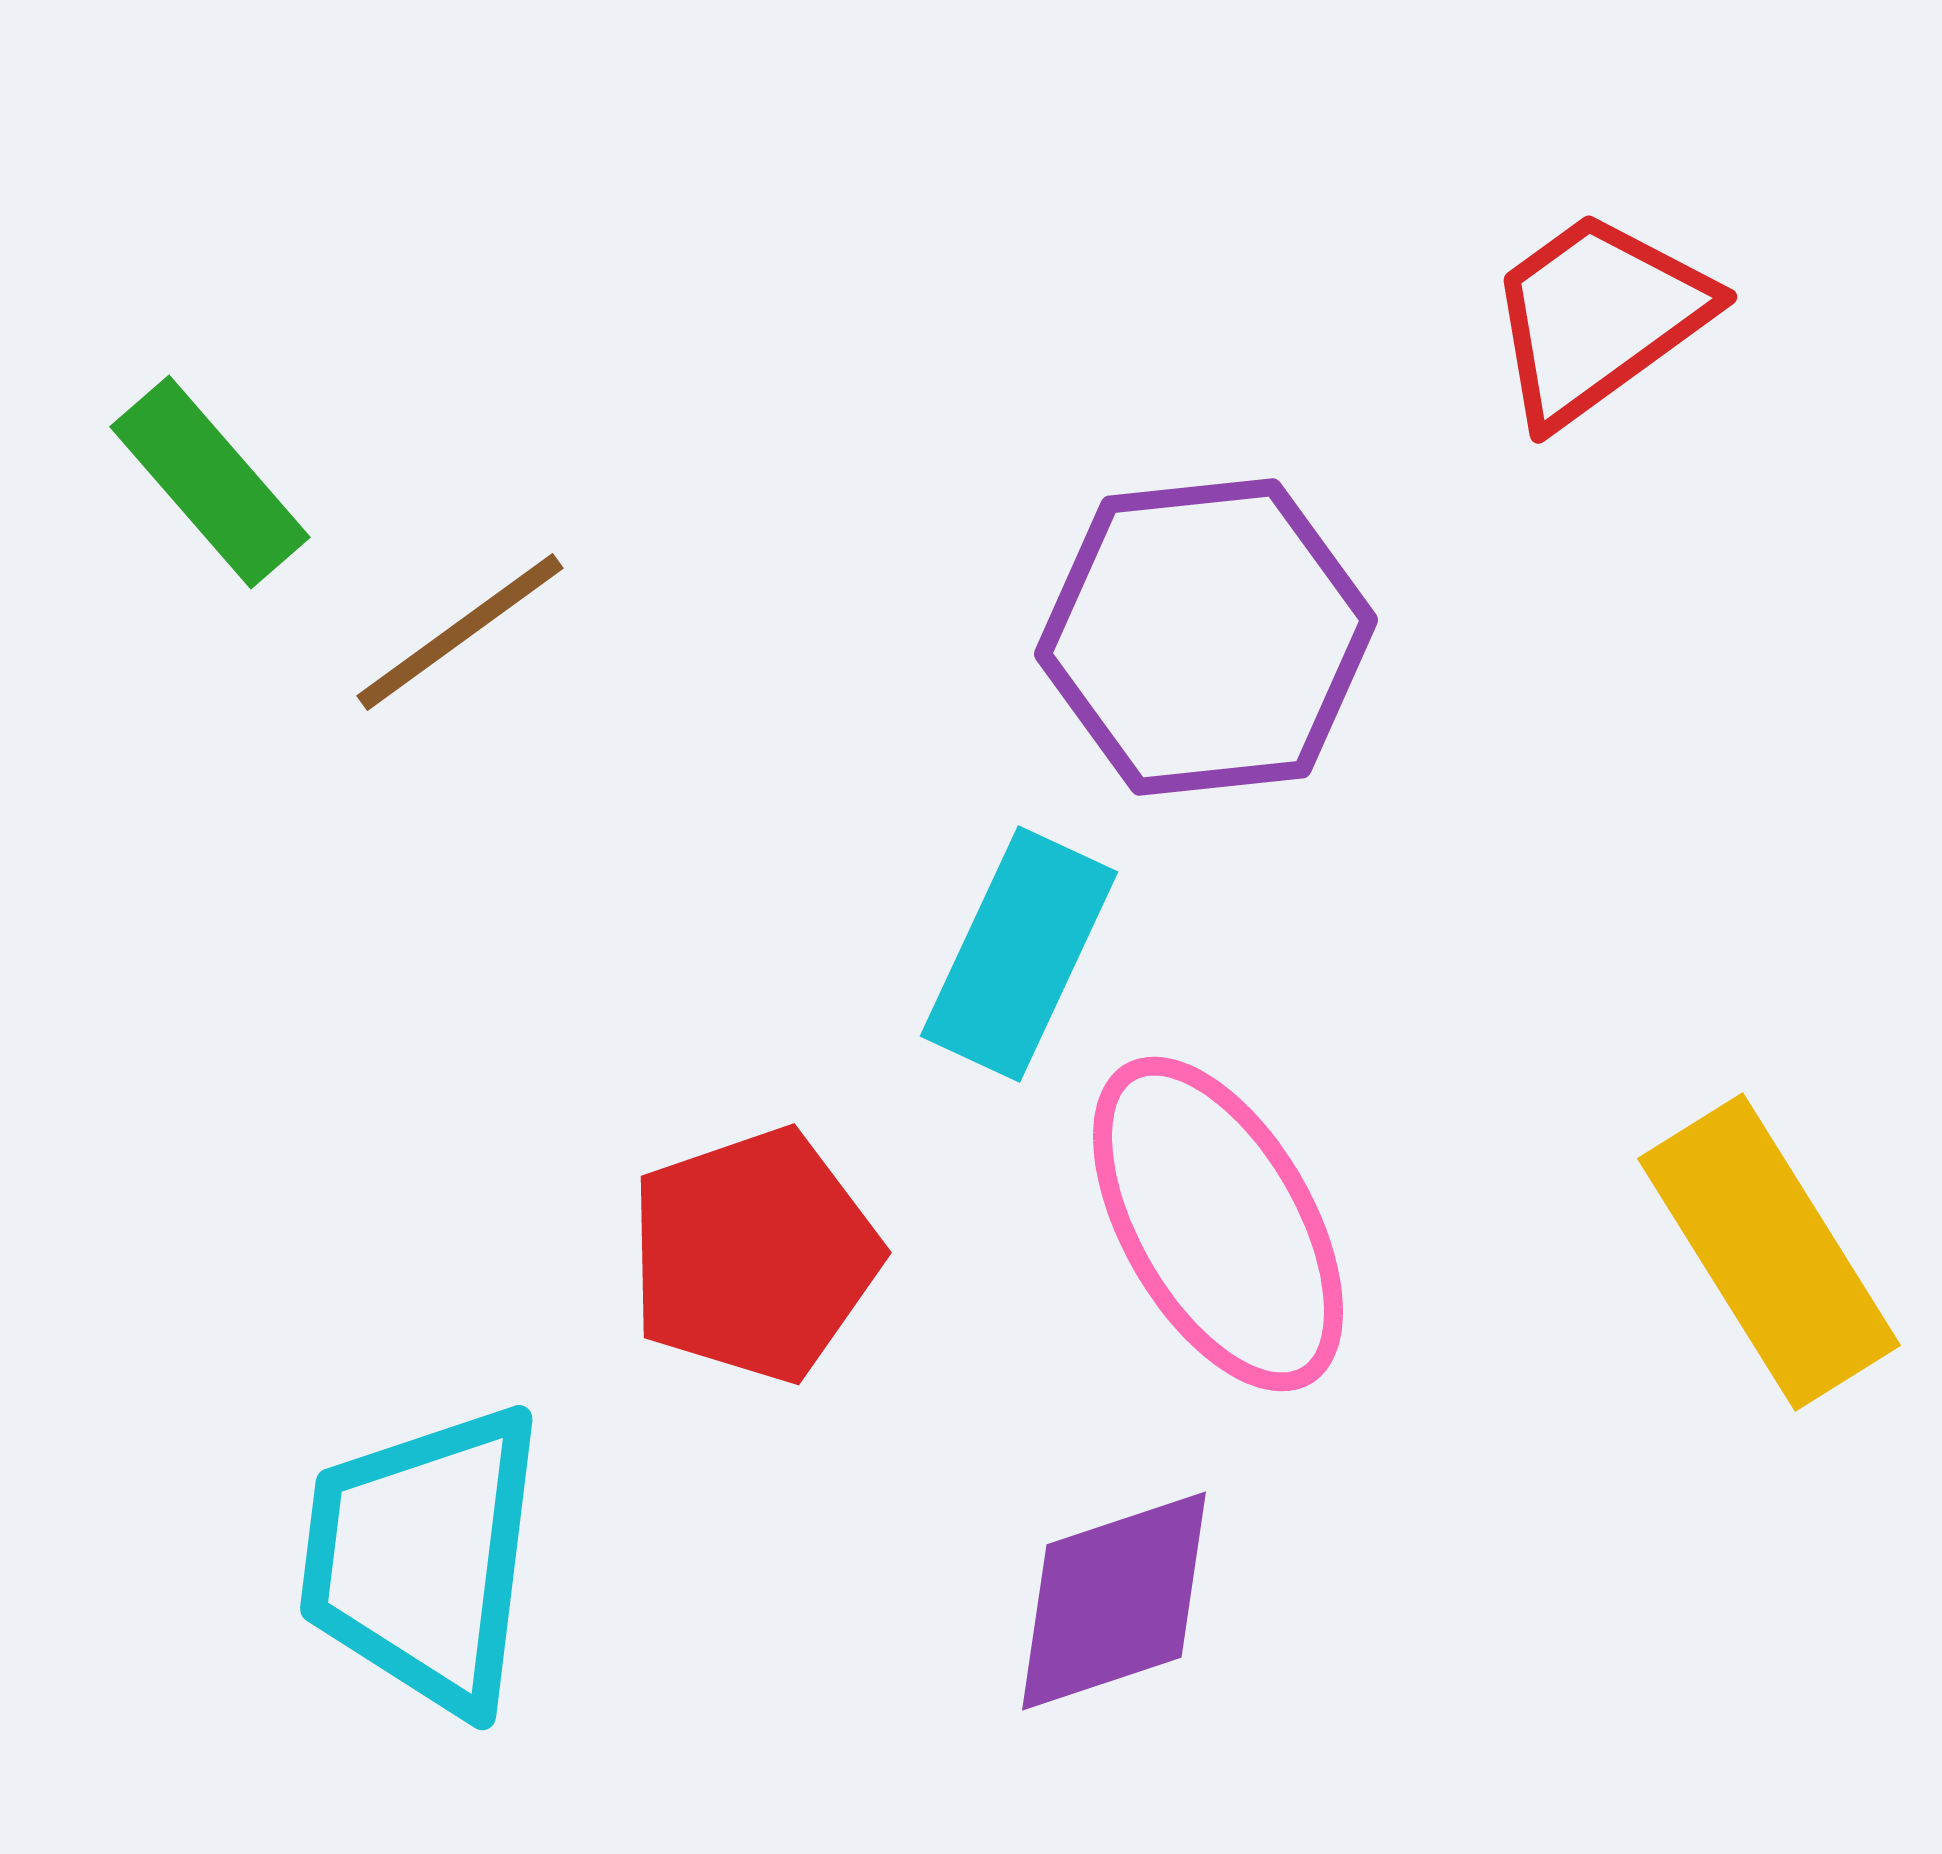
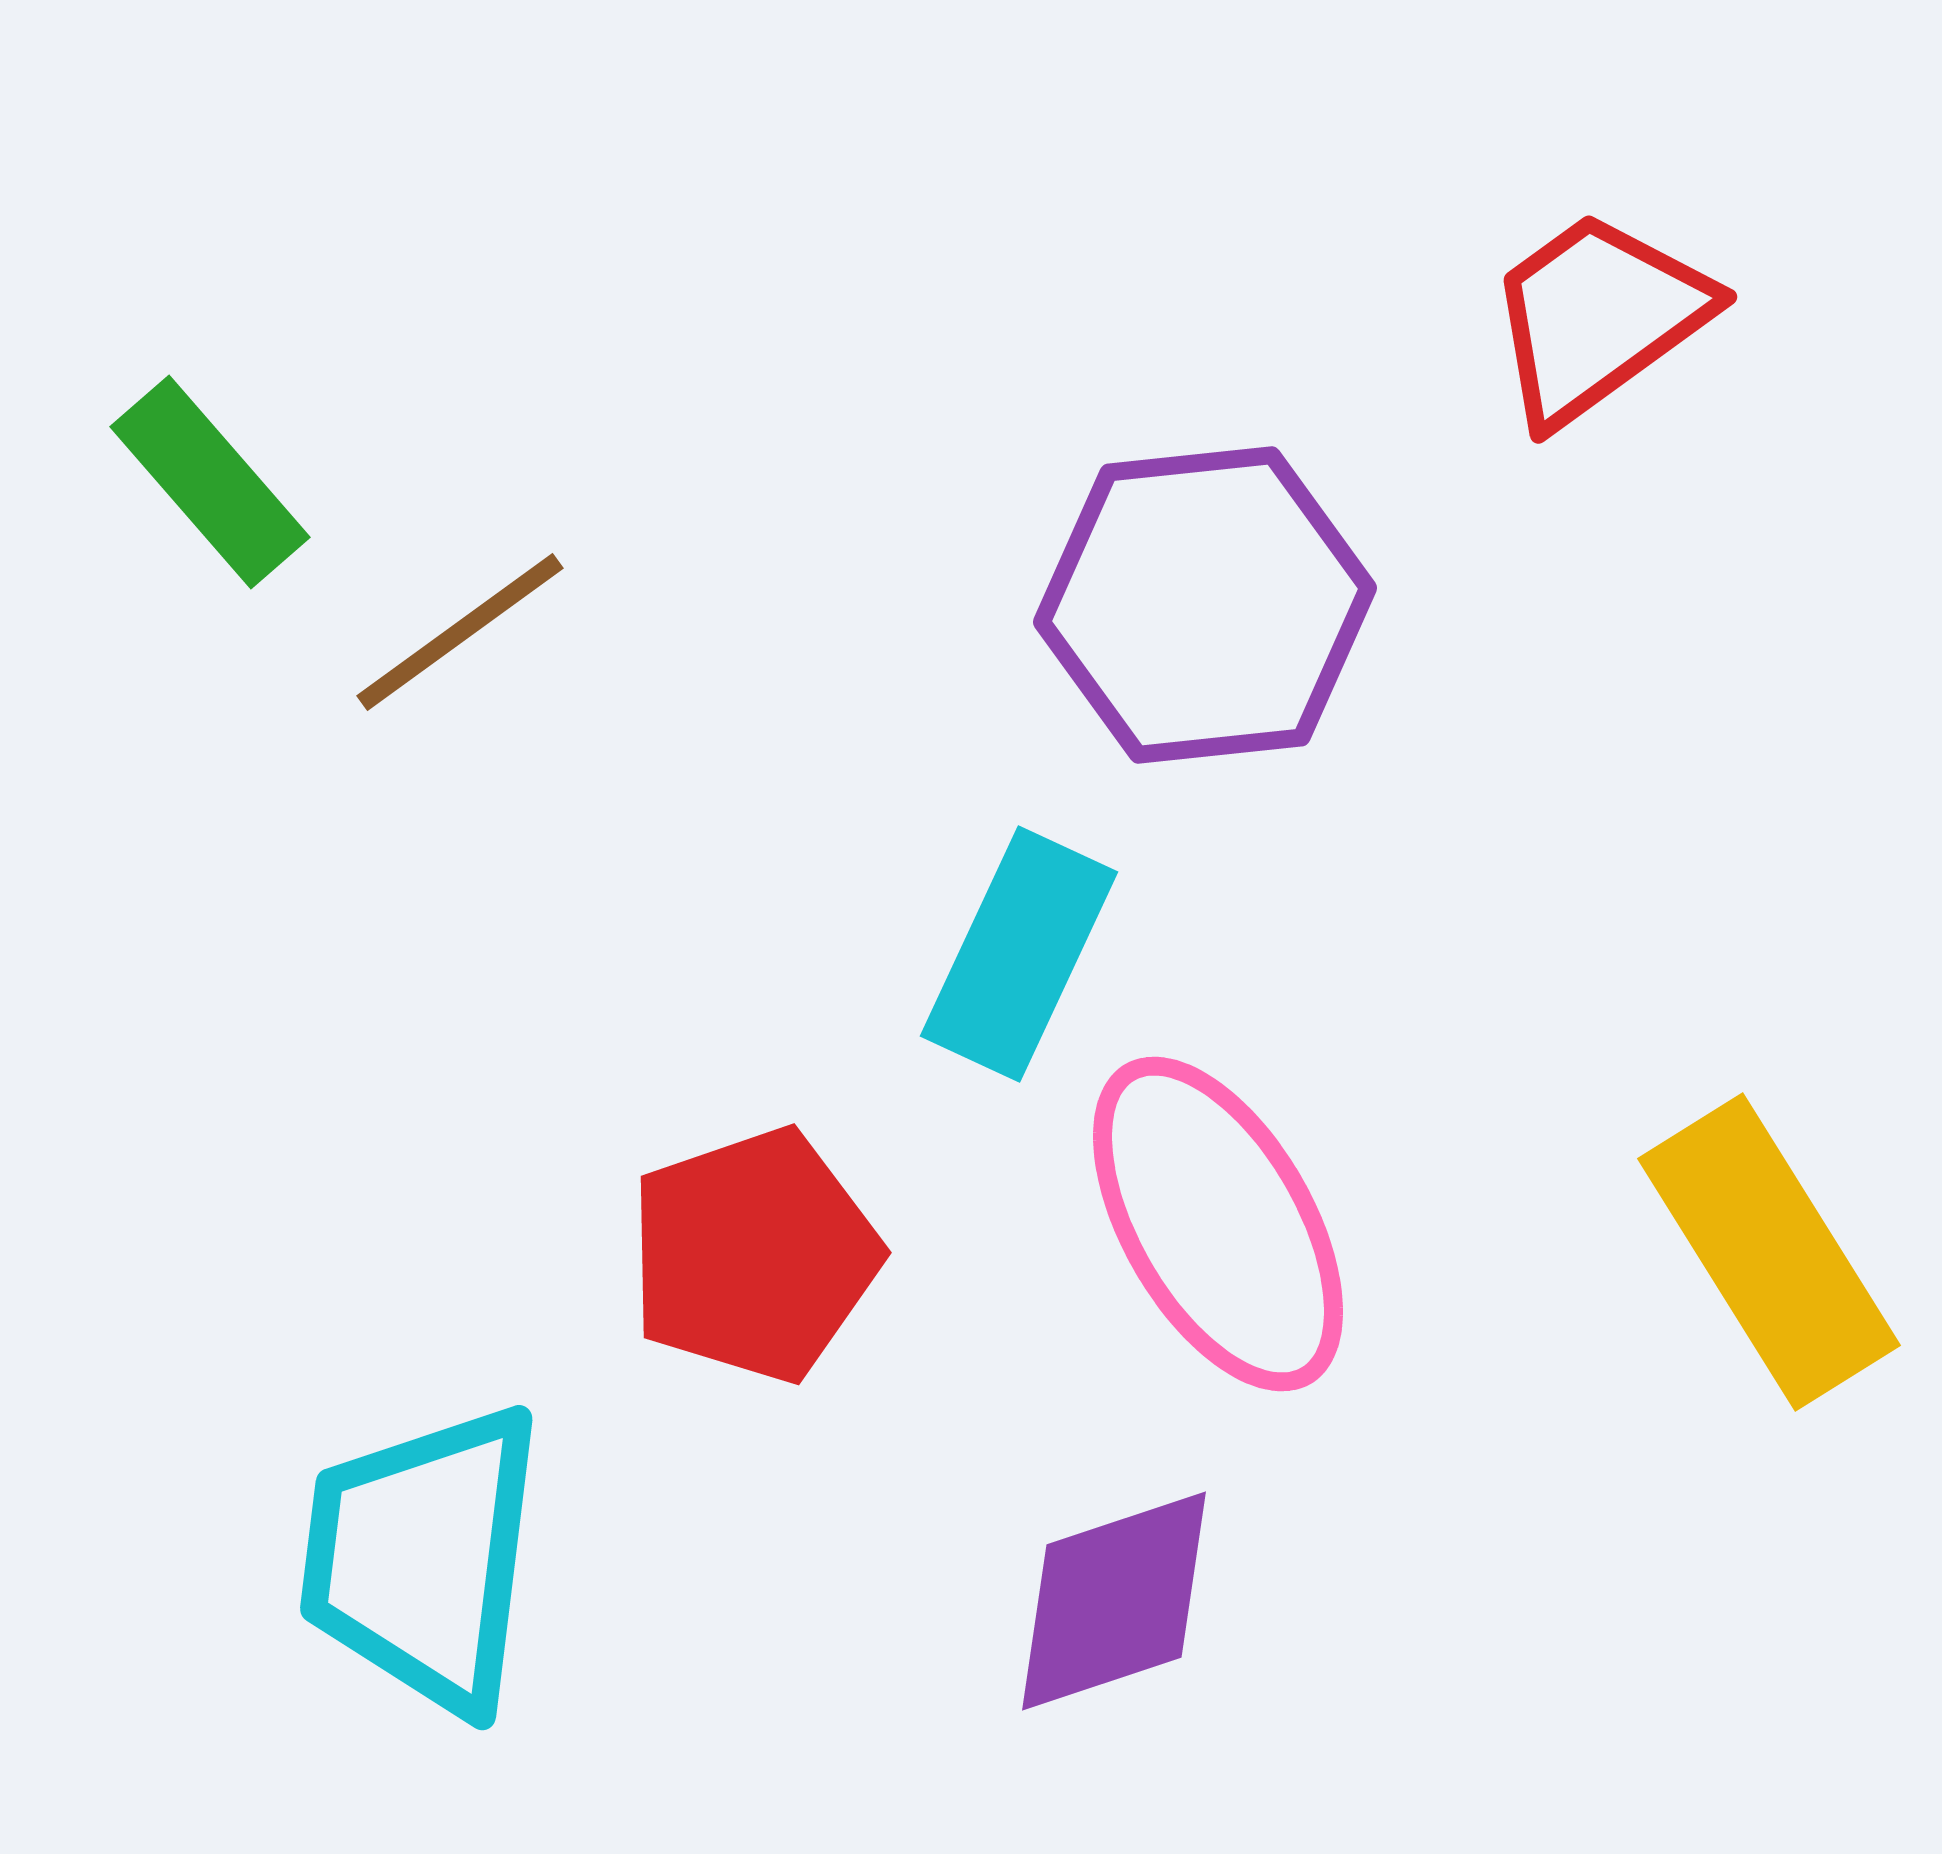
purple hexagon: moved 1 px left, 32 px up
